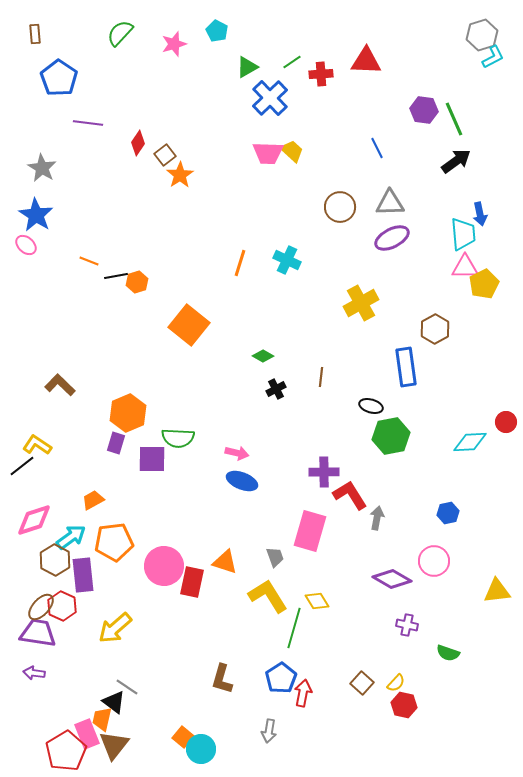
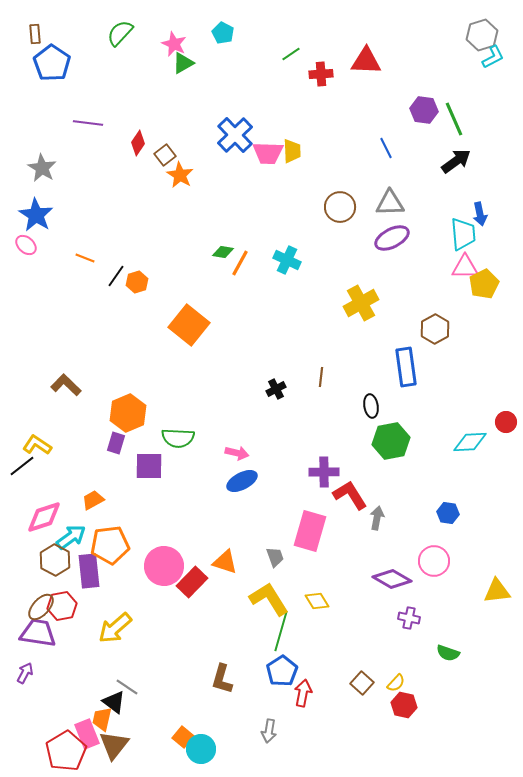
cyan pentagon at (217, 31): moved 6 px right, 2 px down
pink star at (174, 44): rotated 30 degrees counterclockwise
green line at (292, 62): moved 1 px left, 8 px up
green triangle at (247, 67): moved 64 px left, 4 px up
blue pentagon at (59, 78): moved 7 px left, 15 px up
blue cross at (270, 98): moved 35 px left, 37 px down
blue line at (377, 148): moved 9 px right
yellow trapezoid at (292, 151): rotated 45 degrees clockwise
orange star at (180, 175): rotated 8 degrees counterclockwise
orange line at (89, 261): moved 4 px left, 3 px up
orange line at (240, 263): rotated 12 degrees clockwise
black line at (116, 276): rotated 45 degrees counterclockwise
green diamond at (263, 356): moved 40 px left, 104 px up; rotated 20 degrees counterclockwise
brown L-shape at (60, 385): moved 6 px right
black ellipse at (371, 406): rotated 65 degrees clockwise
green hexagon at (391, 436): moved 5 px down
purple square at (152, 459): moved 3 px left, 7 px down
blue ellipse at (242, 481): rotated 48 degrees counterclockwise
blue hexagon at (448, 513): rotated 20 degrees clockwise
pink diamond at (34, 520): moved 10 px right, 3 px up
orange pentagon at (114, 542): moved 4 px left, 3 px down
purple rectangle at (83, 575): moved 6 px right, 4 px up
red rectangle at (192, 582): rotated 32 degrees clockwise
yellow L-shape at (268, 596): moved 1 px right, 3 px down
red hexagon at (62, 606): rotated 24 degrees clockwise
purple cross at (407, 625): moved 2 px right, 7 px up
green line at (294, 628): moved 13 px left, 3 px down
purple arrow at (34, 673): moved 9 px left; rotated 110 degrees clockwise
blue pentagon at (281, 678): moved 1 px right, 7 px up
